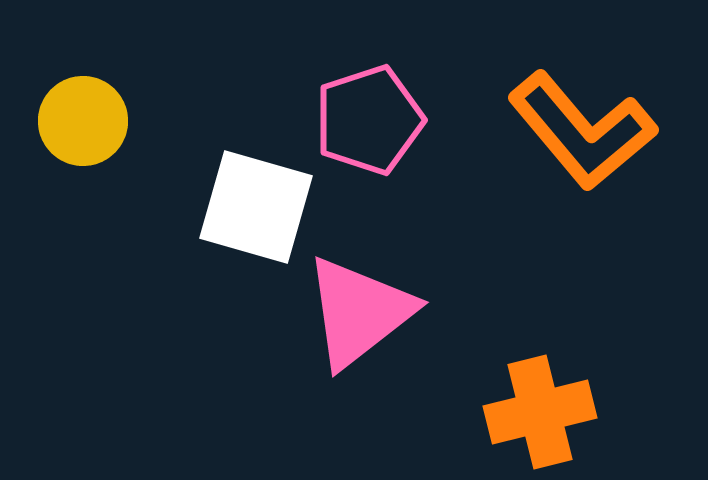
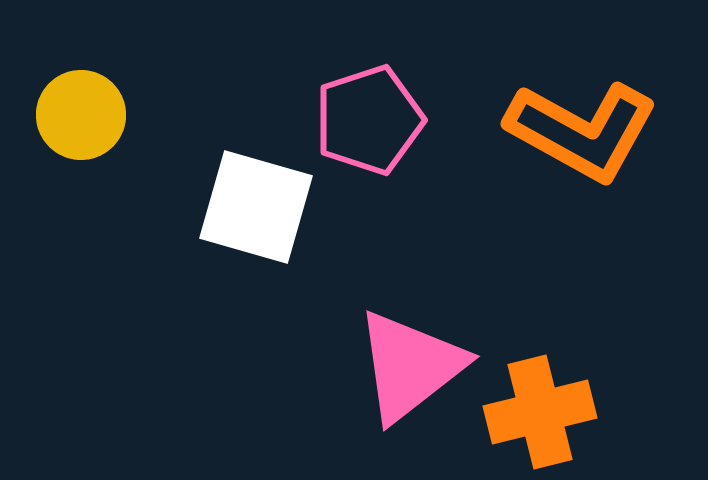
yellow circle: moved 2 px left, 6 px up
orange L-shape: rotated 21 degrees counterclockwise
pink triangle: moved 51 px right, 54 px down
